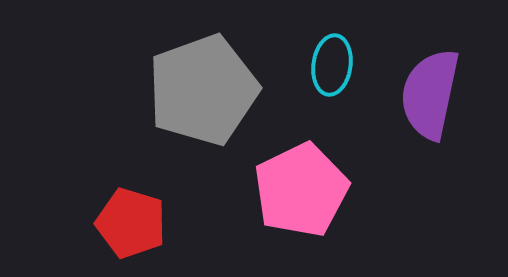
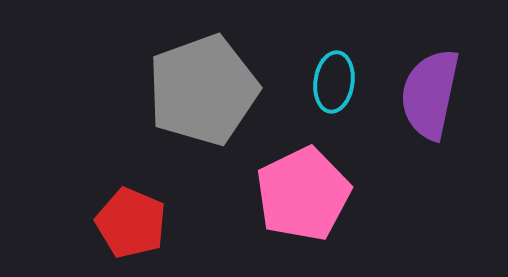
cyan ellipse: moved 2 px right, 17 px down
pink pentagon: moved 2 px right, 4 px down
red pentagon: rotated 6 degrees clockwise
